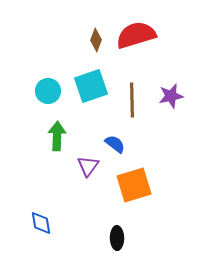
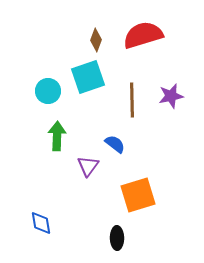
red semicircle: moved 7 px right
cyan square: moved 3 px left, 9 px up
orange square: moved 4 px right, 10 px down
